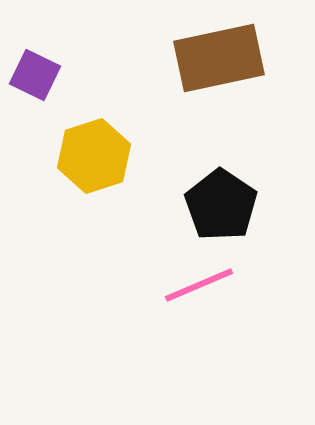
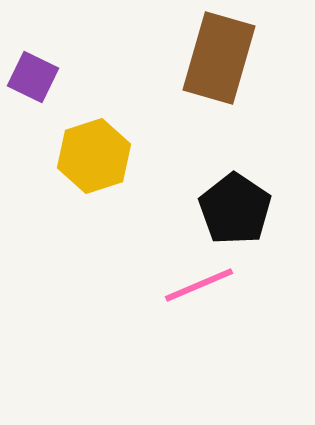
brown rectangle: rotated 62 degrees counterclockwise
purple square: moved 2 px left, 2 px down
black pentagon: moved 14 px right, 4 px down
